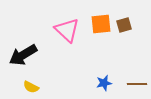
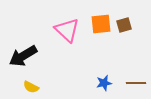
black arrow: moved 1 px down
brown line: moved 1 px left, 1 px up
